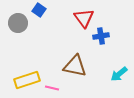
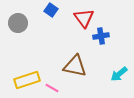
blue square: moved 12 px right
pink line: rotated 16 degrees clockwise
